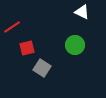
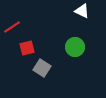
white triangle: moved 1 px up
green circle: moved 2 px down
